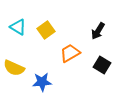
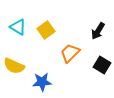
orange trapezoid: rotated 15 degrees counterclockwise
yellow semicircle: moved 2 px up
